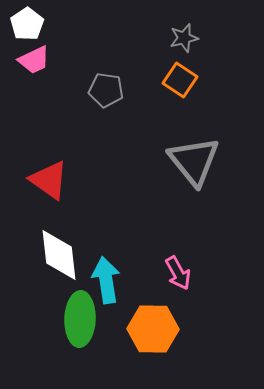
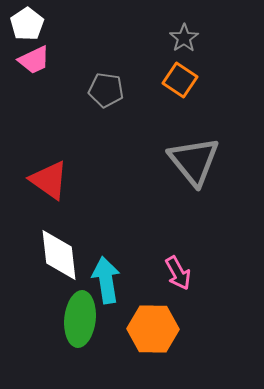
gray star: rotated 20 degrees counterclockwise
green ellipse: rotated 4 degrees clockwise
